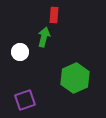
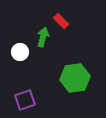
red rectangle: moved 7 px right, 6 px down; rotated 49 degrees counterclockwise
green arrow: moved 1 px left
green hexagon: rotated 16 degrees clockwise
